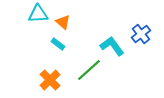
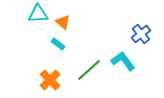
cyan L-shape: moved 11 px right, 15 px down
